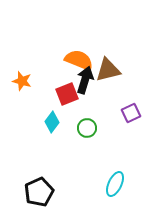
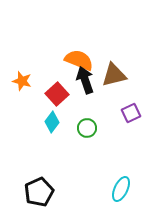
brown triangle: moved 6 px right, 5 px down
black arrow: rotated 36 degrees counterclockwise
red square: moved 10 px left; rotated 20 degrees counterclockwise
cyan ellipse: moved 6 px right, 5 px down
